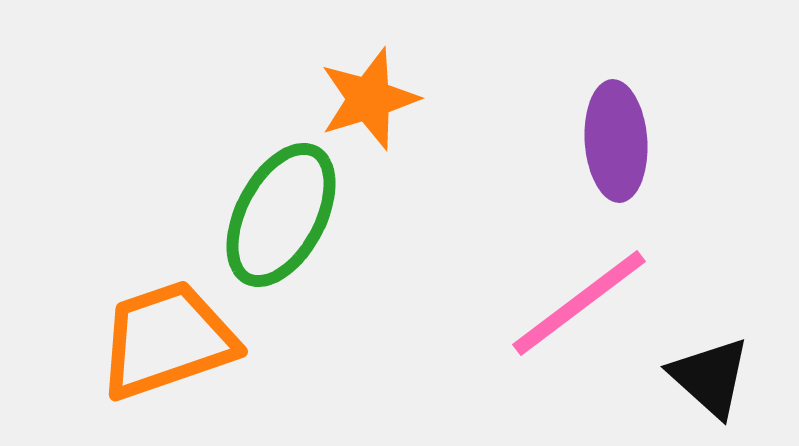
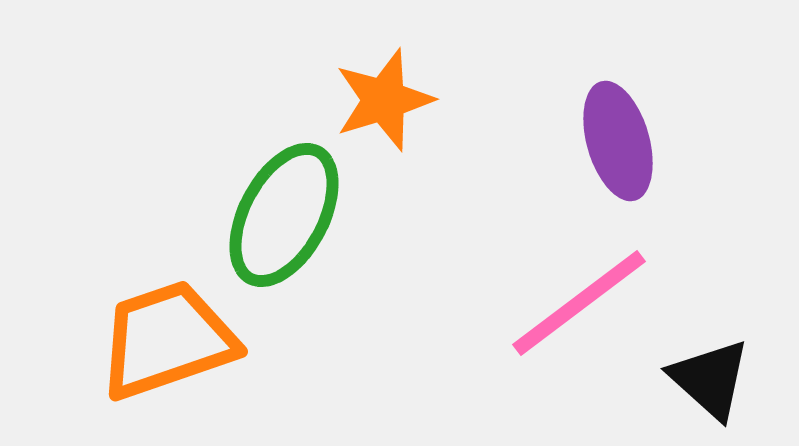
orange star: moved 15 px right, 1 px down
purple ellipse: moved 2 px right; rotated 12 degrees counterclockwise
green ellipse: moved 3 px right
black triangle: moved 2 px down
